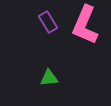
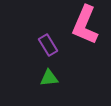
purple rectangle: moved 23 px down
